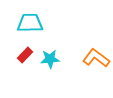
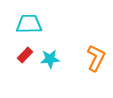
cyan trapezoid: moved 1 px left, 1 px down
orange L-shape: rotated 80 degrees clockwise
